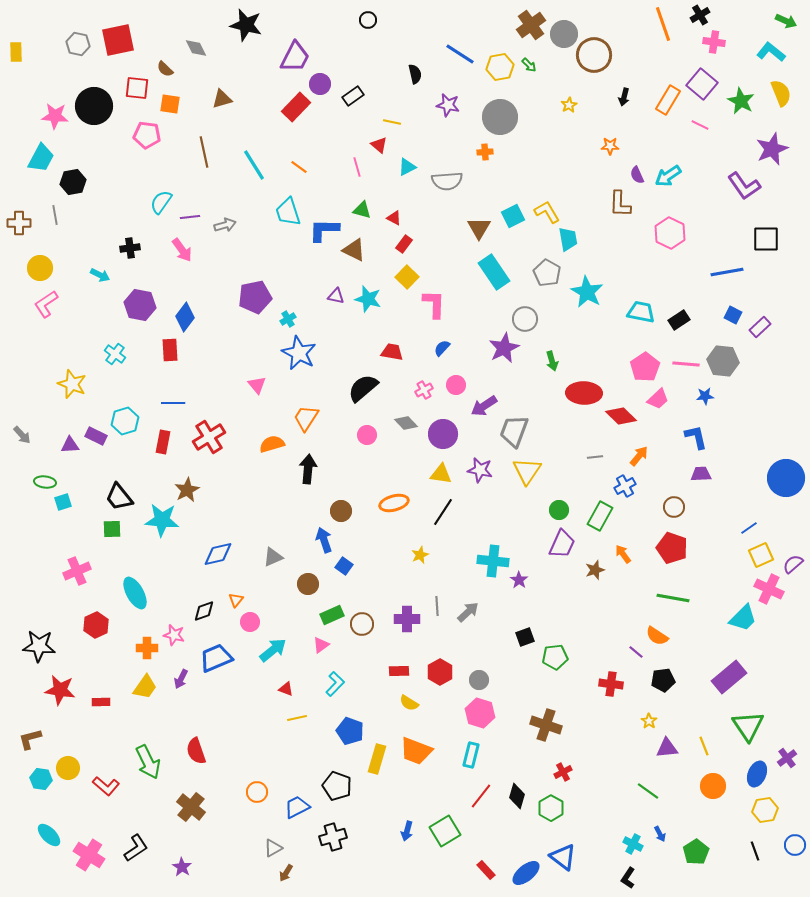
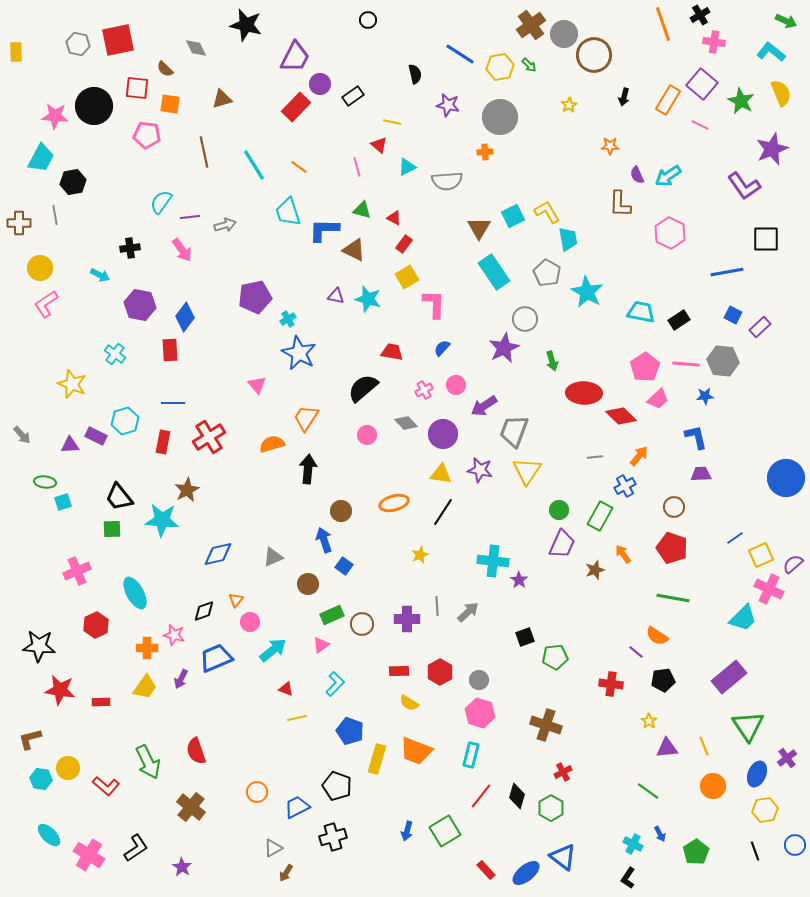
yellow square at (407, 277): rotated 15 degrees clockwise
blue line at (749, 528): moved 14 px left, 10 px down
